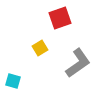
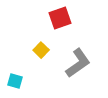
yellow square: moved 1 px right, 2 px down; rotated 14 degrees counterclockwise
cyan square: moved 2 px right
